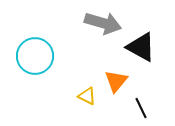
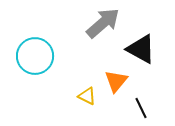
gray arrow: rotated 57 degrees counterclockwise
black triangle: moved 2 px down
